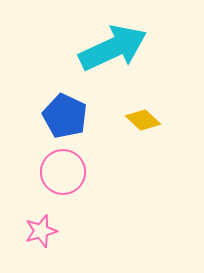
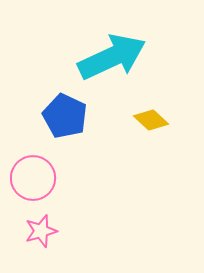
cyan arrow: moved 1 px left, 9 px down
yellow diamond: moved 8 px right
pink circle: moved 30 px left, 6 px down
